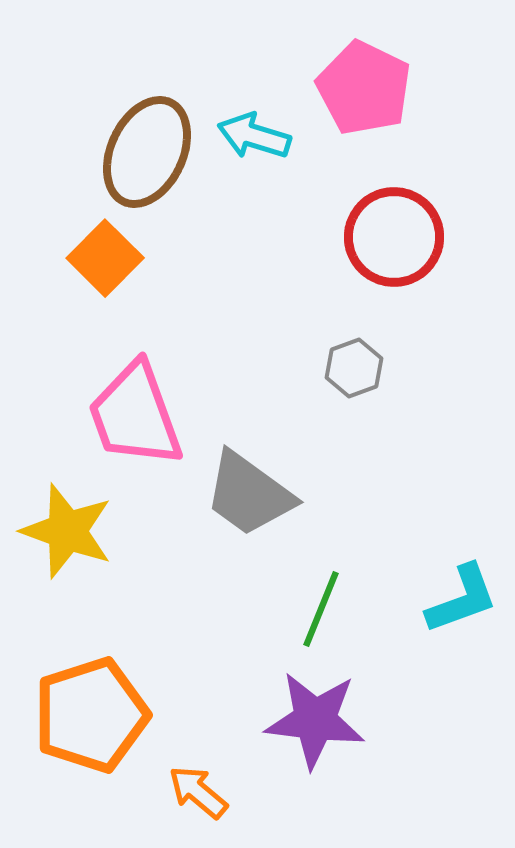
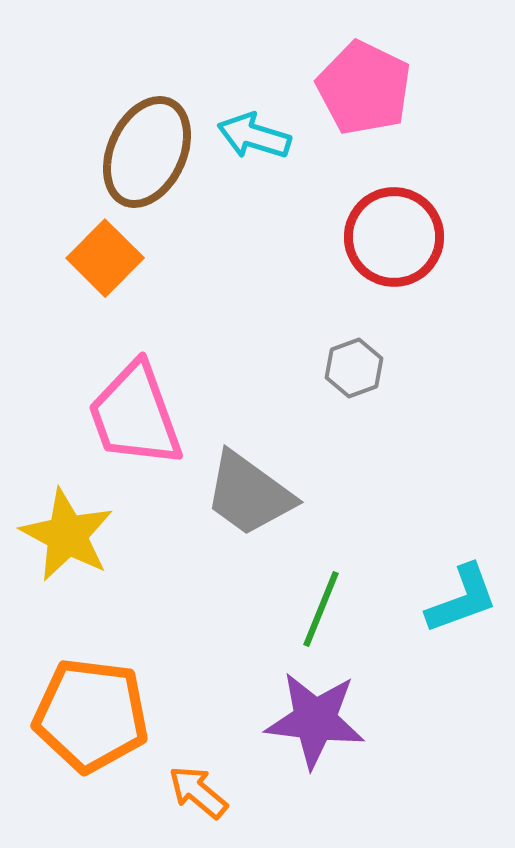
yellow star: moved 4 px down; rotated 8 degrees clockwise
orange pentagon: rotated 25 degrees clockwise
